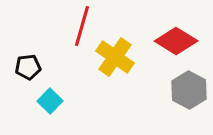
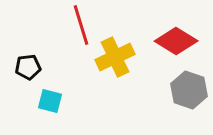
red line: moved 1 px left, 1 px up; rotated 33 degrees counterclockwise
yellow cross: rotated 30 degrees clockwise
gray hexagon: rotated 9 degrees counterclockwise
cyan square: rotated 30 degrees counterclockwise
